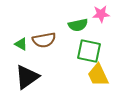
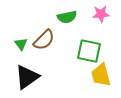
green semicircle: moved 11 px left, 8 px up
brown semicircle: rotated 35 degrees counterclockwise
green triangle: rotated 24 degrees clockwise
yellow trapezoid: moved 3 px right; rotated 10 degrees clockwise
